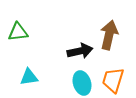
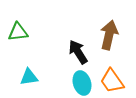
black arrow: moved 2 px left, 1 px down; rotated 110 degrees counterclockwise
orange trapezoid: moved 1 px left, 1 px down; rotated 52 degrees counterclockwise
